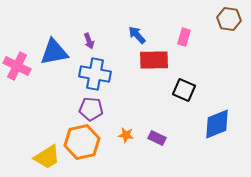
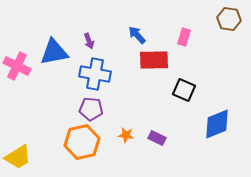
yellow trapezoid: moved 29 px left
